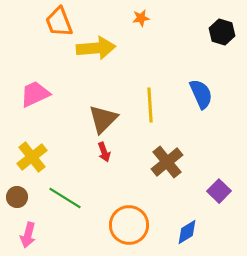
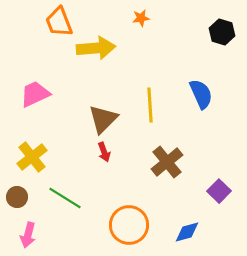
blue diamond: rotated 16 degrees clockwise
